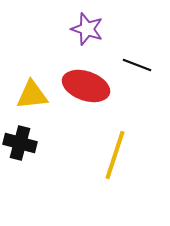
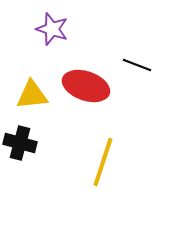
purple star: moved 35 px left
yellow line: moved 12 px left, 7 px down
